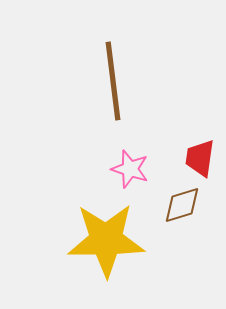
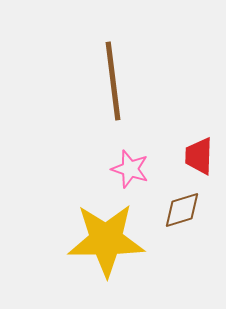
red trapezoid: moved 1 px left, 2 px up; rotated 6 degrees counterclockwise
brown diamond: moved 5 px down
